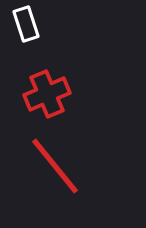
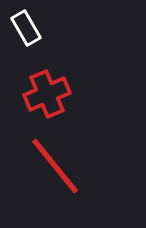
white rectangle: moved 4 px down; rotated 12 degrees counterclockwise
